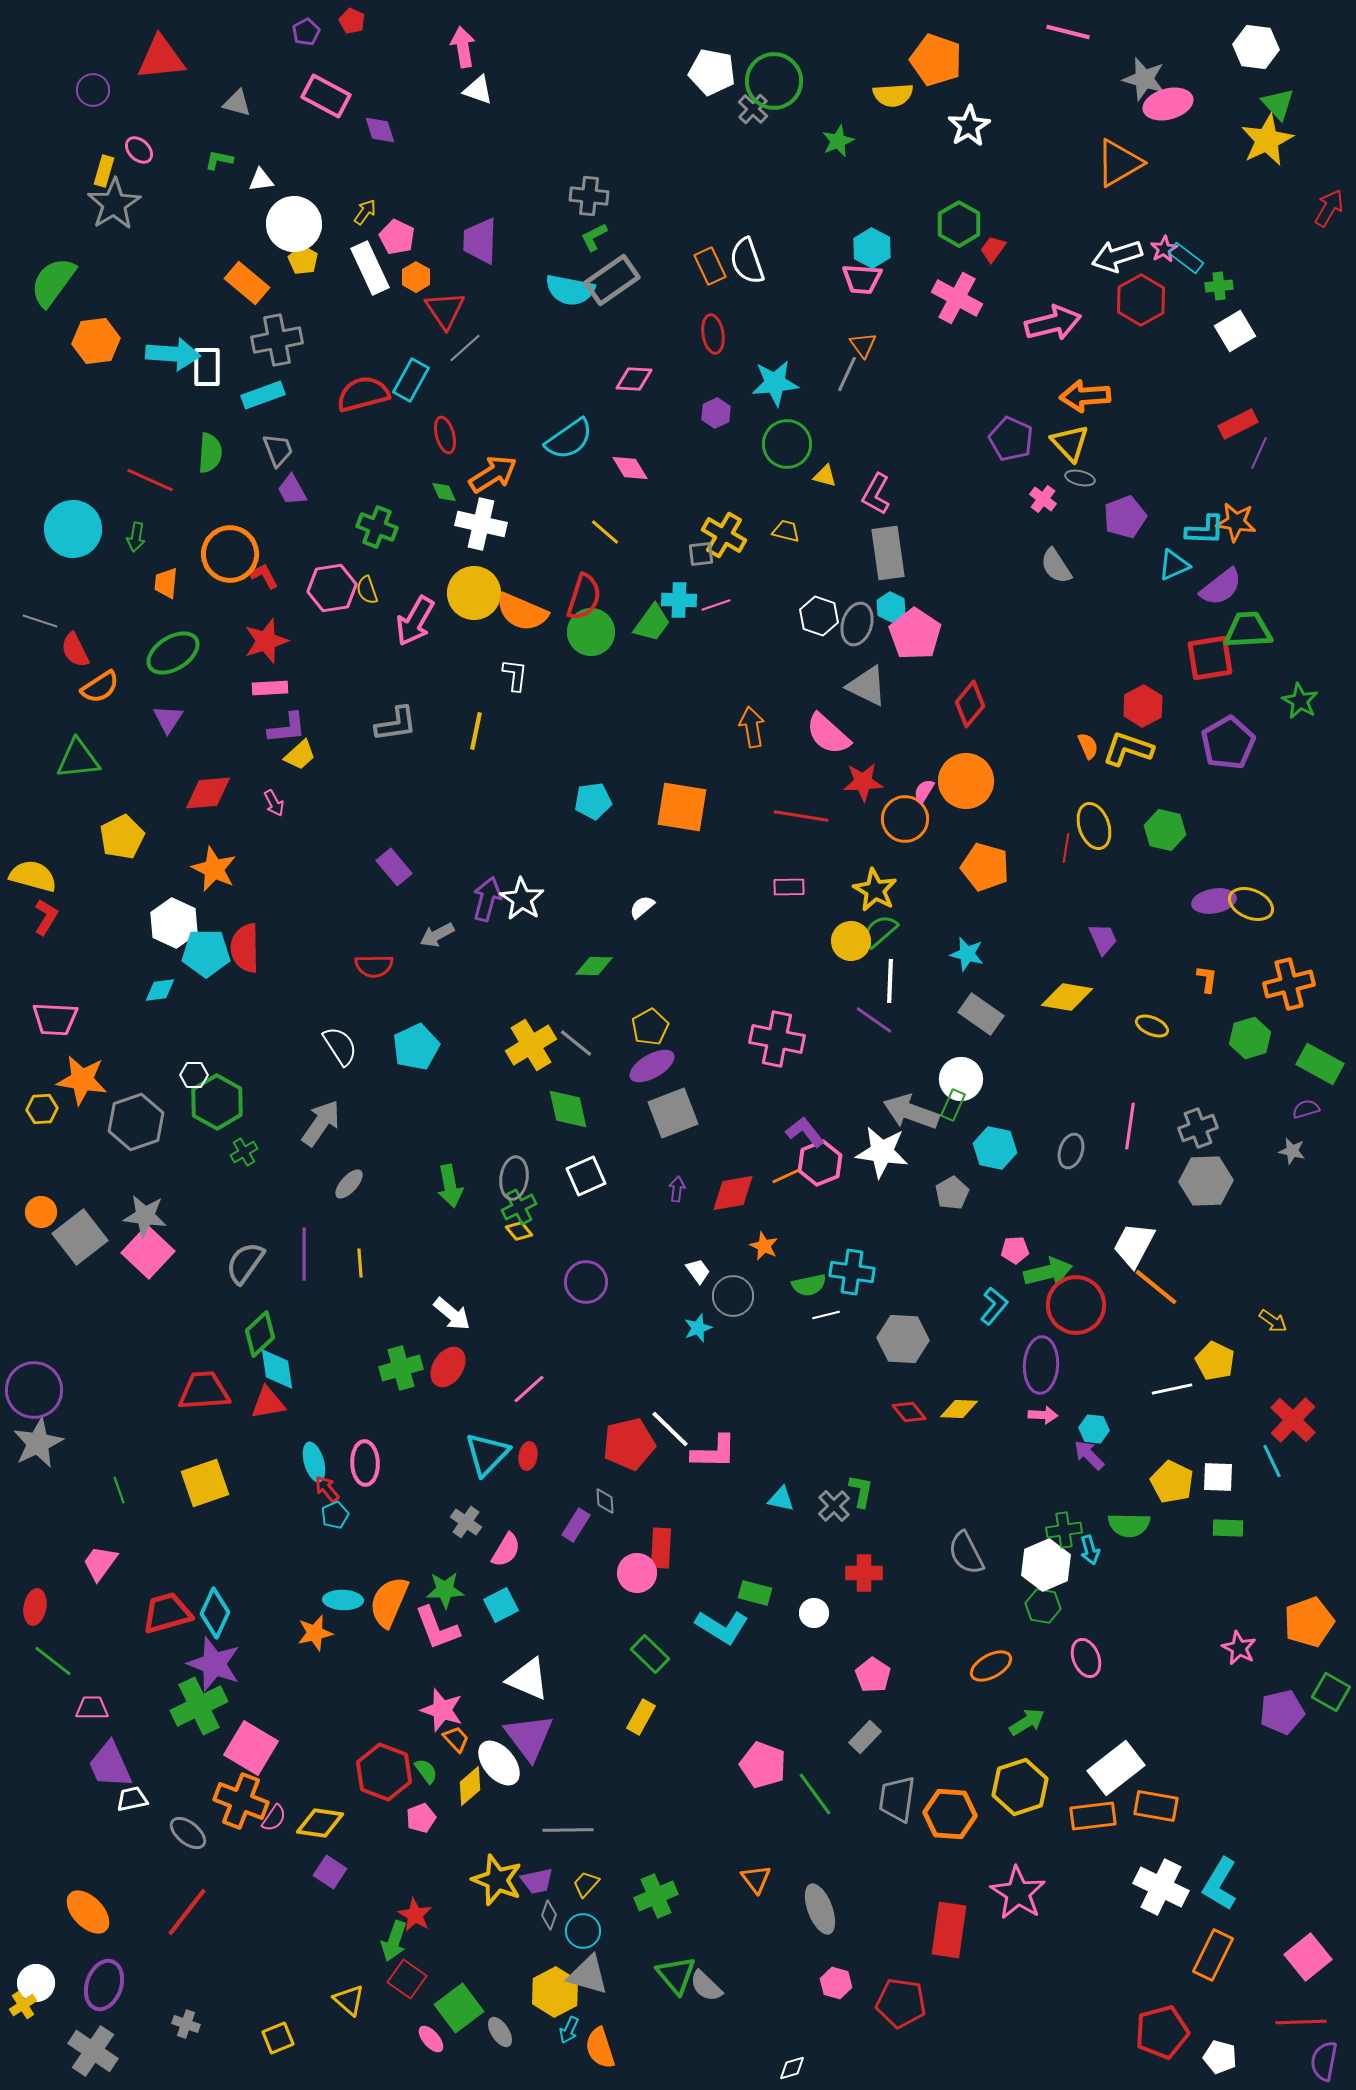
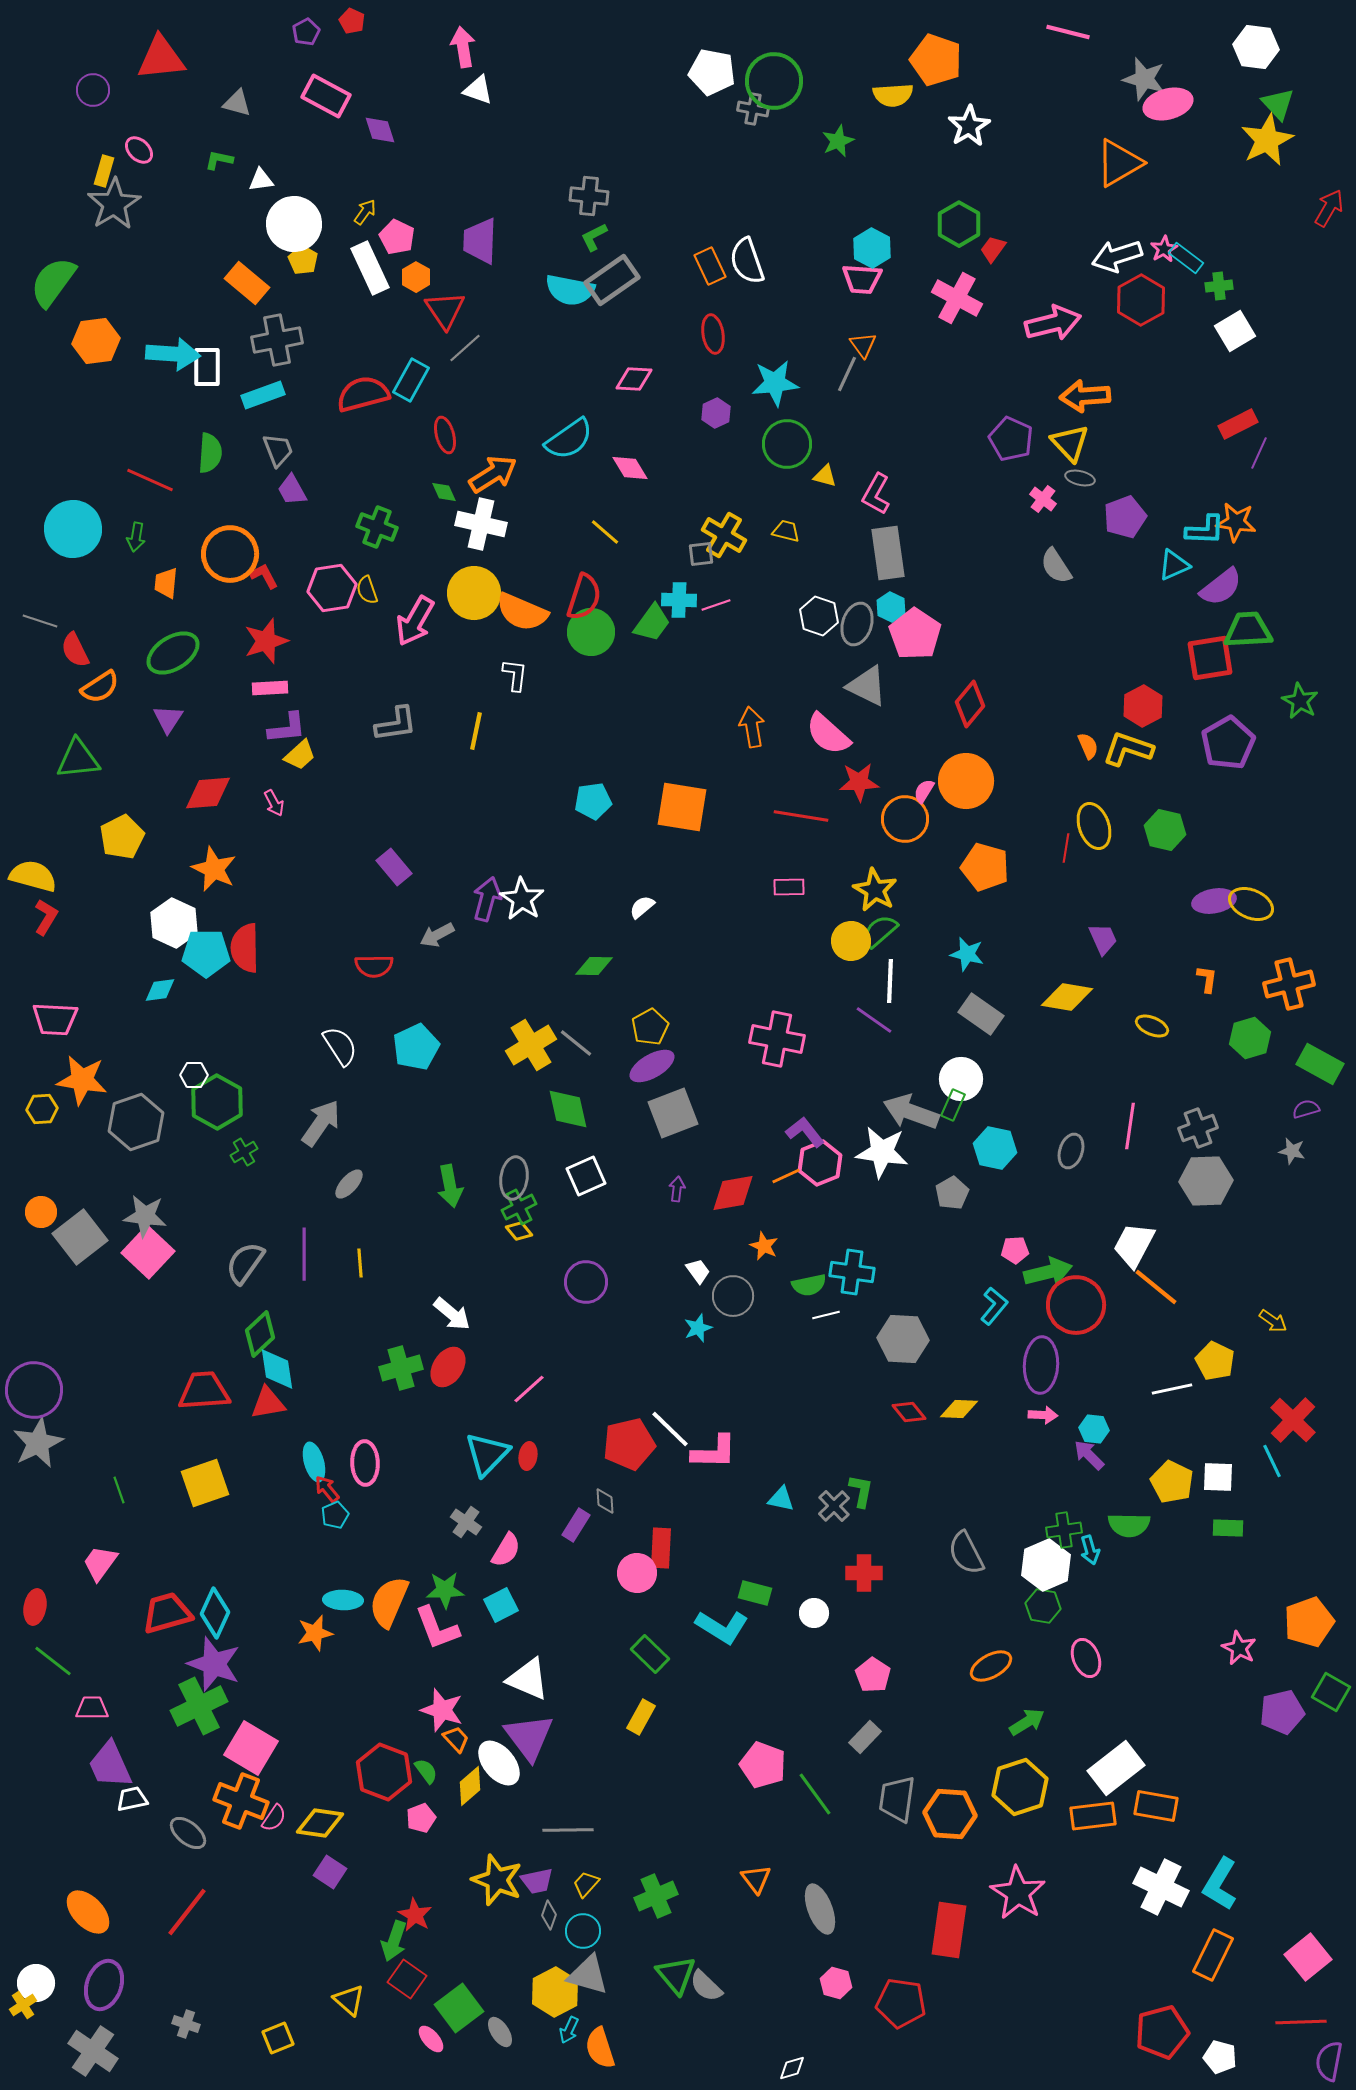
gray cross at (753, 109): rotated 32 degrees counterclockwise
red star at (863, 782): moved 4 px left
purple semicircle at (1324, 2061): moved 5 px right
